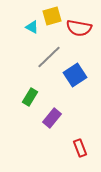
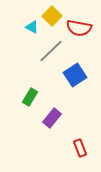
yellow square: rotated 30 degrees counterclockwise
gray line: moved 2 px right, 6 px up
